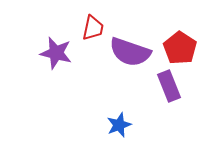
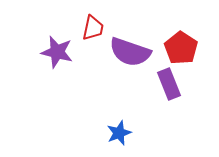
red pentagon: moved 1 px right
purple star: moved 1 px right, 1 px up
purple rectangle: moved 2 px up
blue star: moved 8 px down
